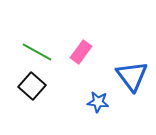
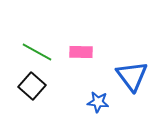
pink rectangle: rotated 55 degrees clockwise
